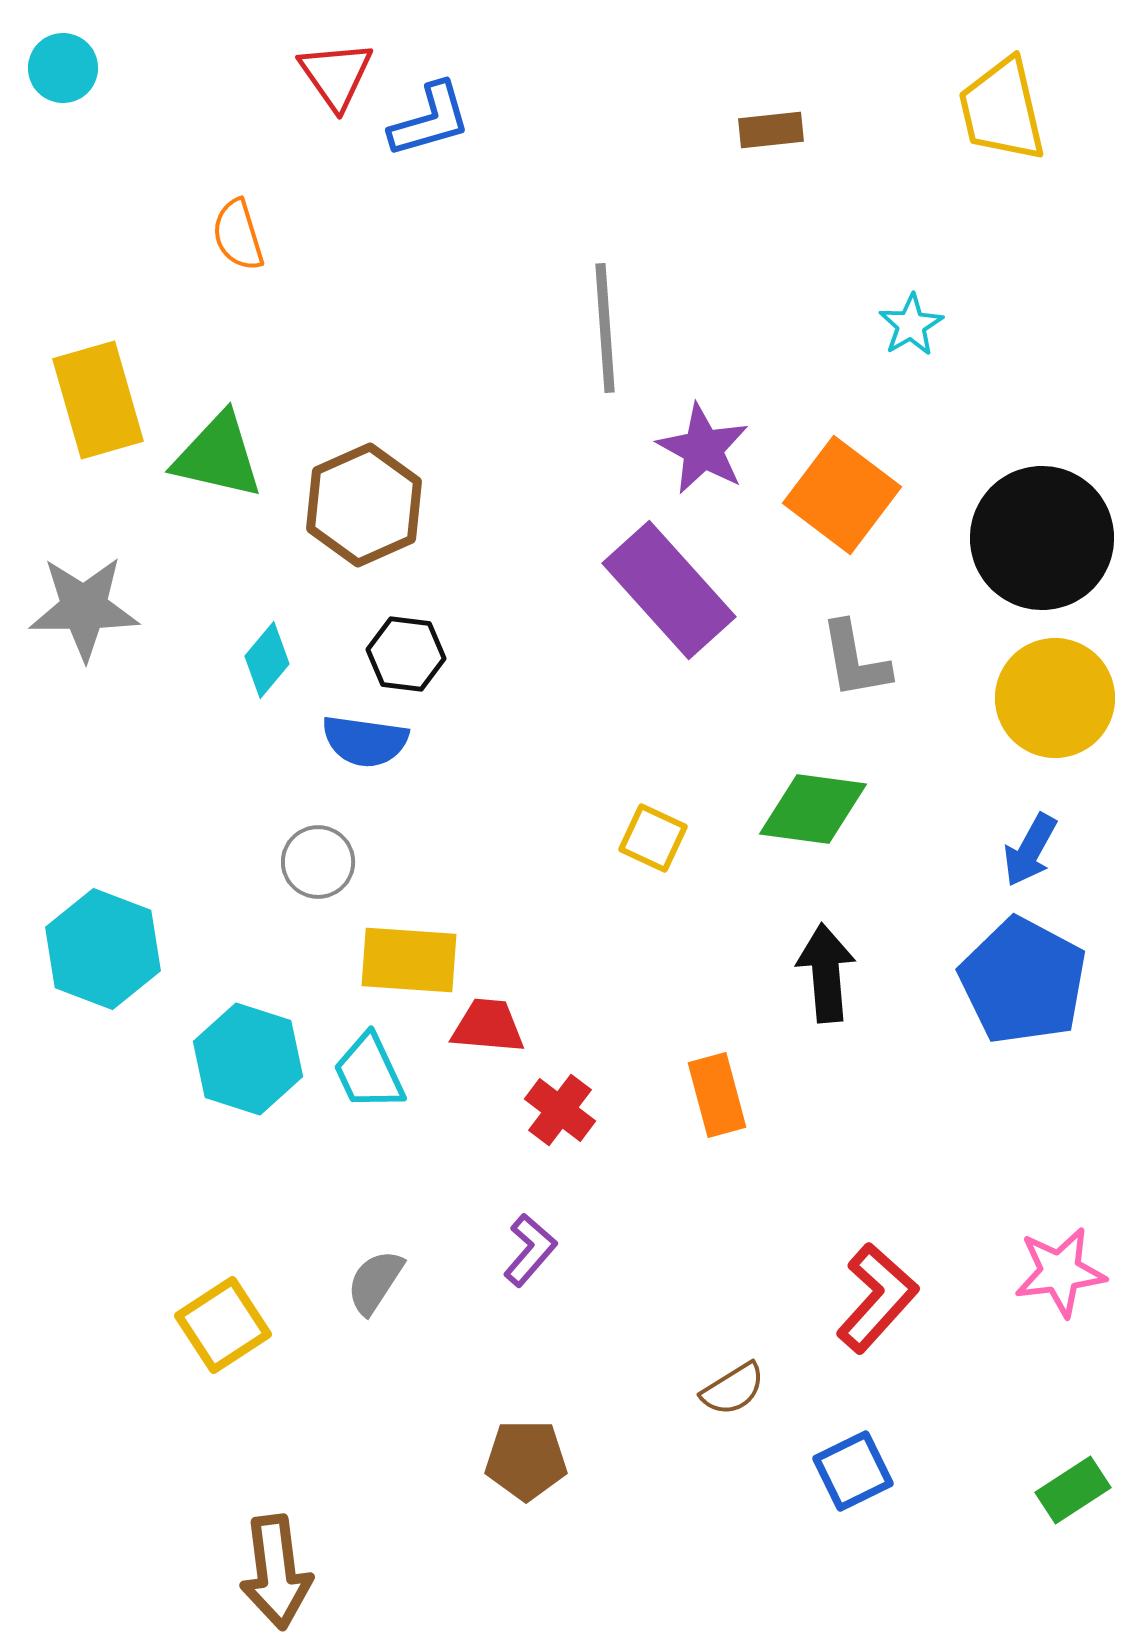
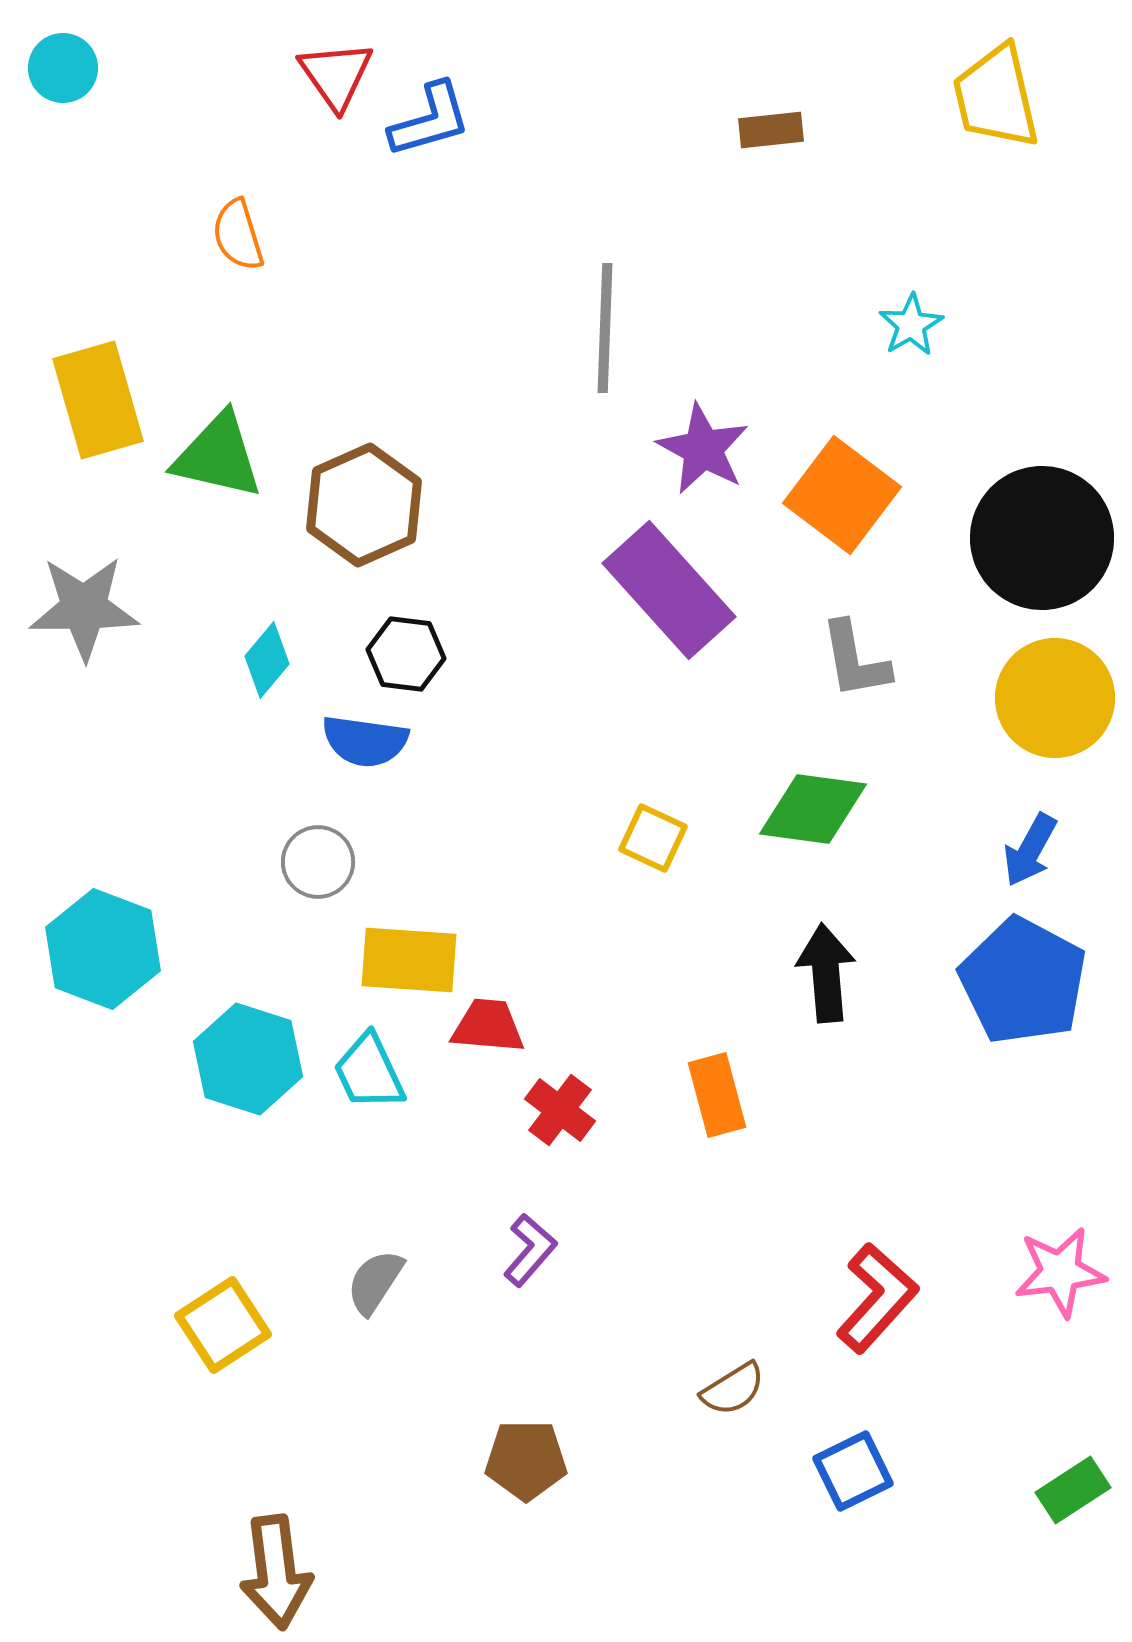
yellow trapezoid at (1002, 110): moved 6 px left, 13 px up
gray line at (605, 328): rotated 6 degrees clockwise
